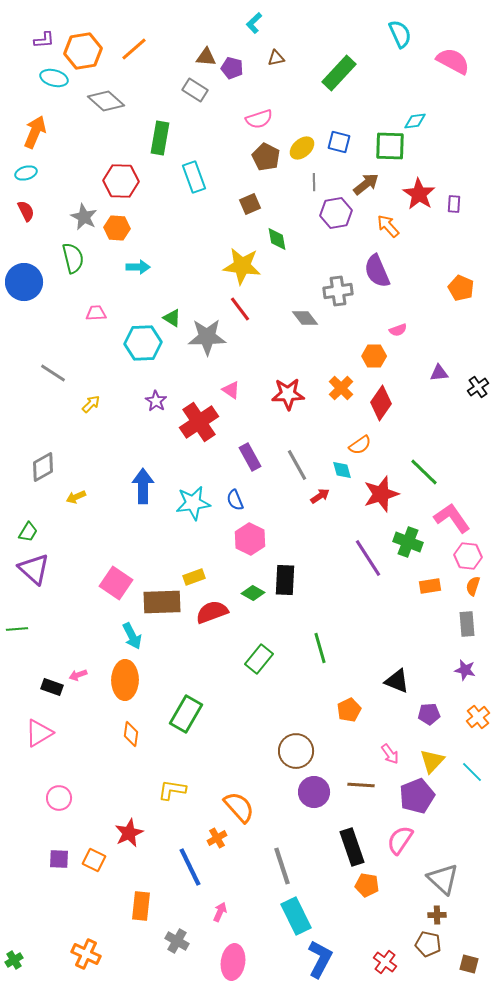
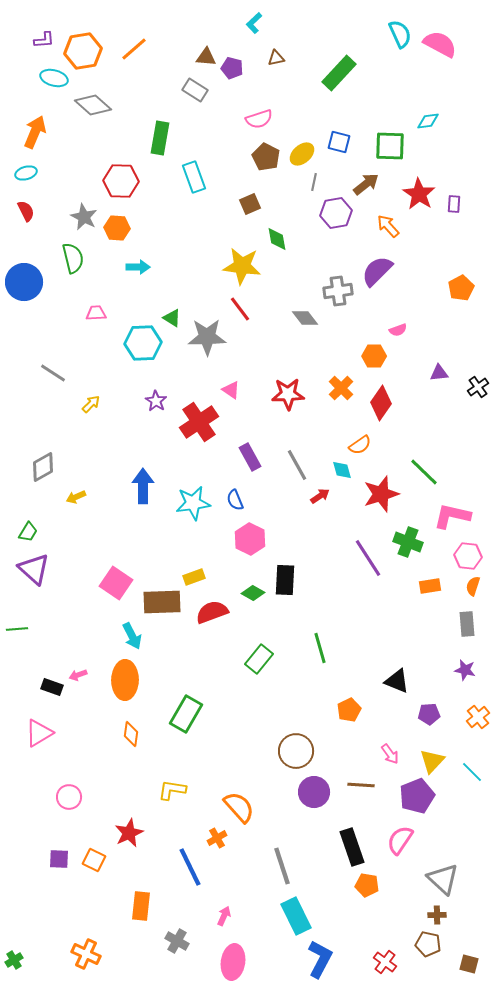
pink semicircle at (453, 61): moved 13 px left, 17 px up
gray diamond at (106, 101): moved 13 px left, 4 px down
cyan diamond at (415, 121): moved 13 px right
yellow ellipse at (302, 148): moved 6 px down
gray line at (314, 182): rotated 12 degrees clockwise
purple semicircle at (377, 271): rotated 68 degrees clockwise
orange pentagon at (461, 288): rotated 20 degrees clockwise
pink L-shape at (452, 518): moved 2 px up; rotated 42 degrees counterclockwise
pink circle at (59, 798): moved 10 px right, 1 px up
pink arrow at (220, 912): moved 4 px right, 4 px down
